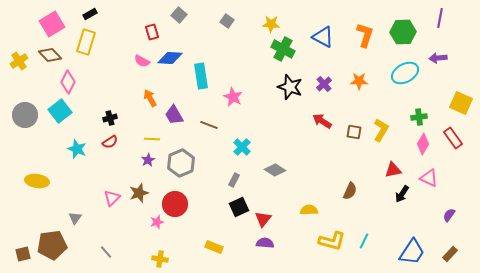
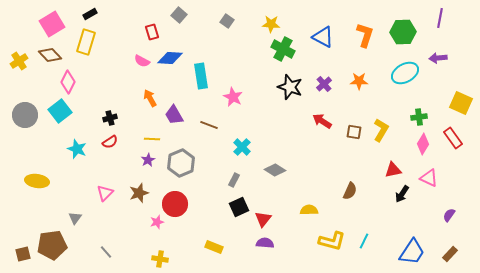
pink triangle at (112, 198): moved 7 px left, 5 px up
